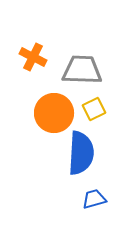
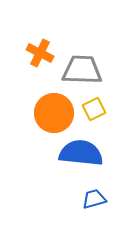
orange cross: moved 7 px right, 4 px up
blue semicircle: rotated 87 degrees counterclockwise
